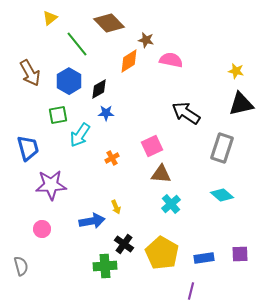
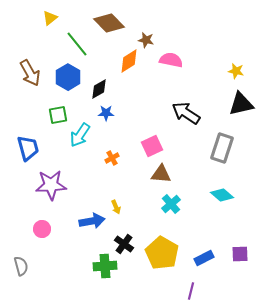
blue hexagon: moved 1 px left, 4 px up
blue rectangle: rotated 18 degrees counterclockwise
